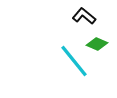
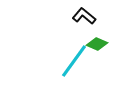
cyan line: rotated 75 degrees clockwise
